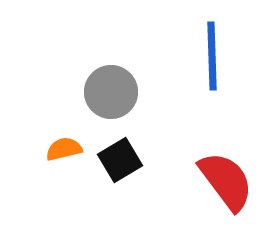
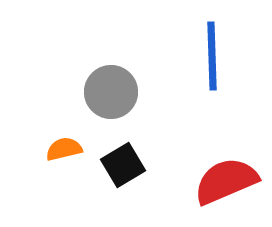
black square: moved 3 px right, 5 px down
red semicircle: rotated 76 degrees counterclockwise
